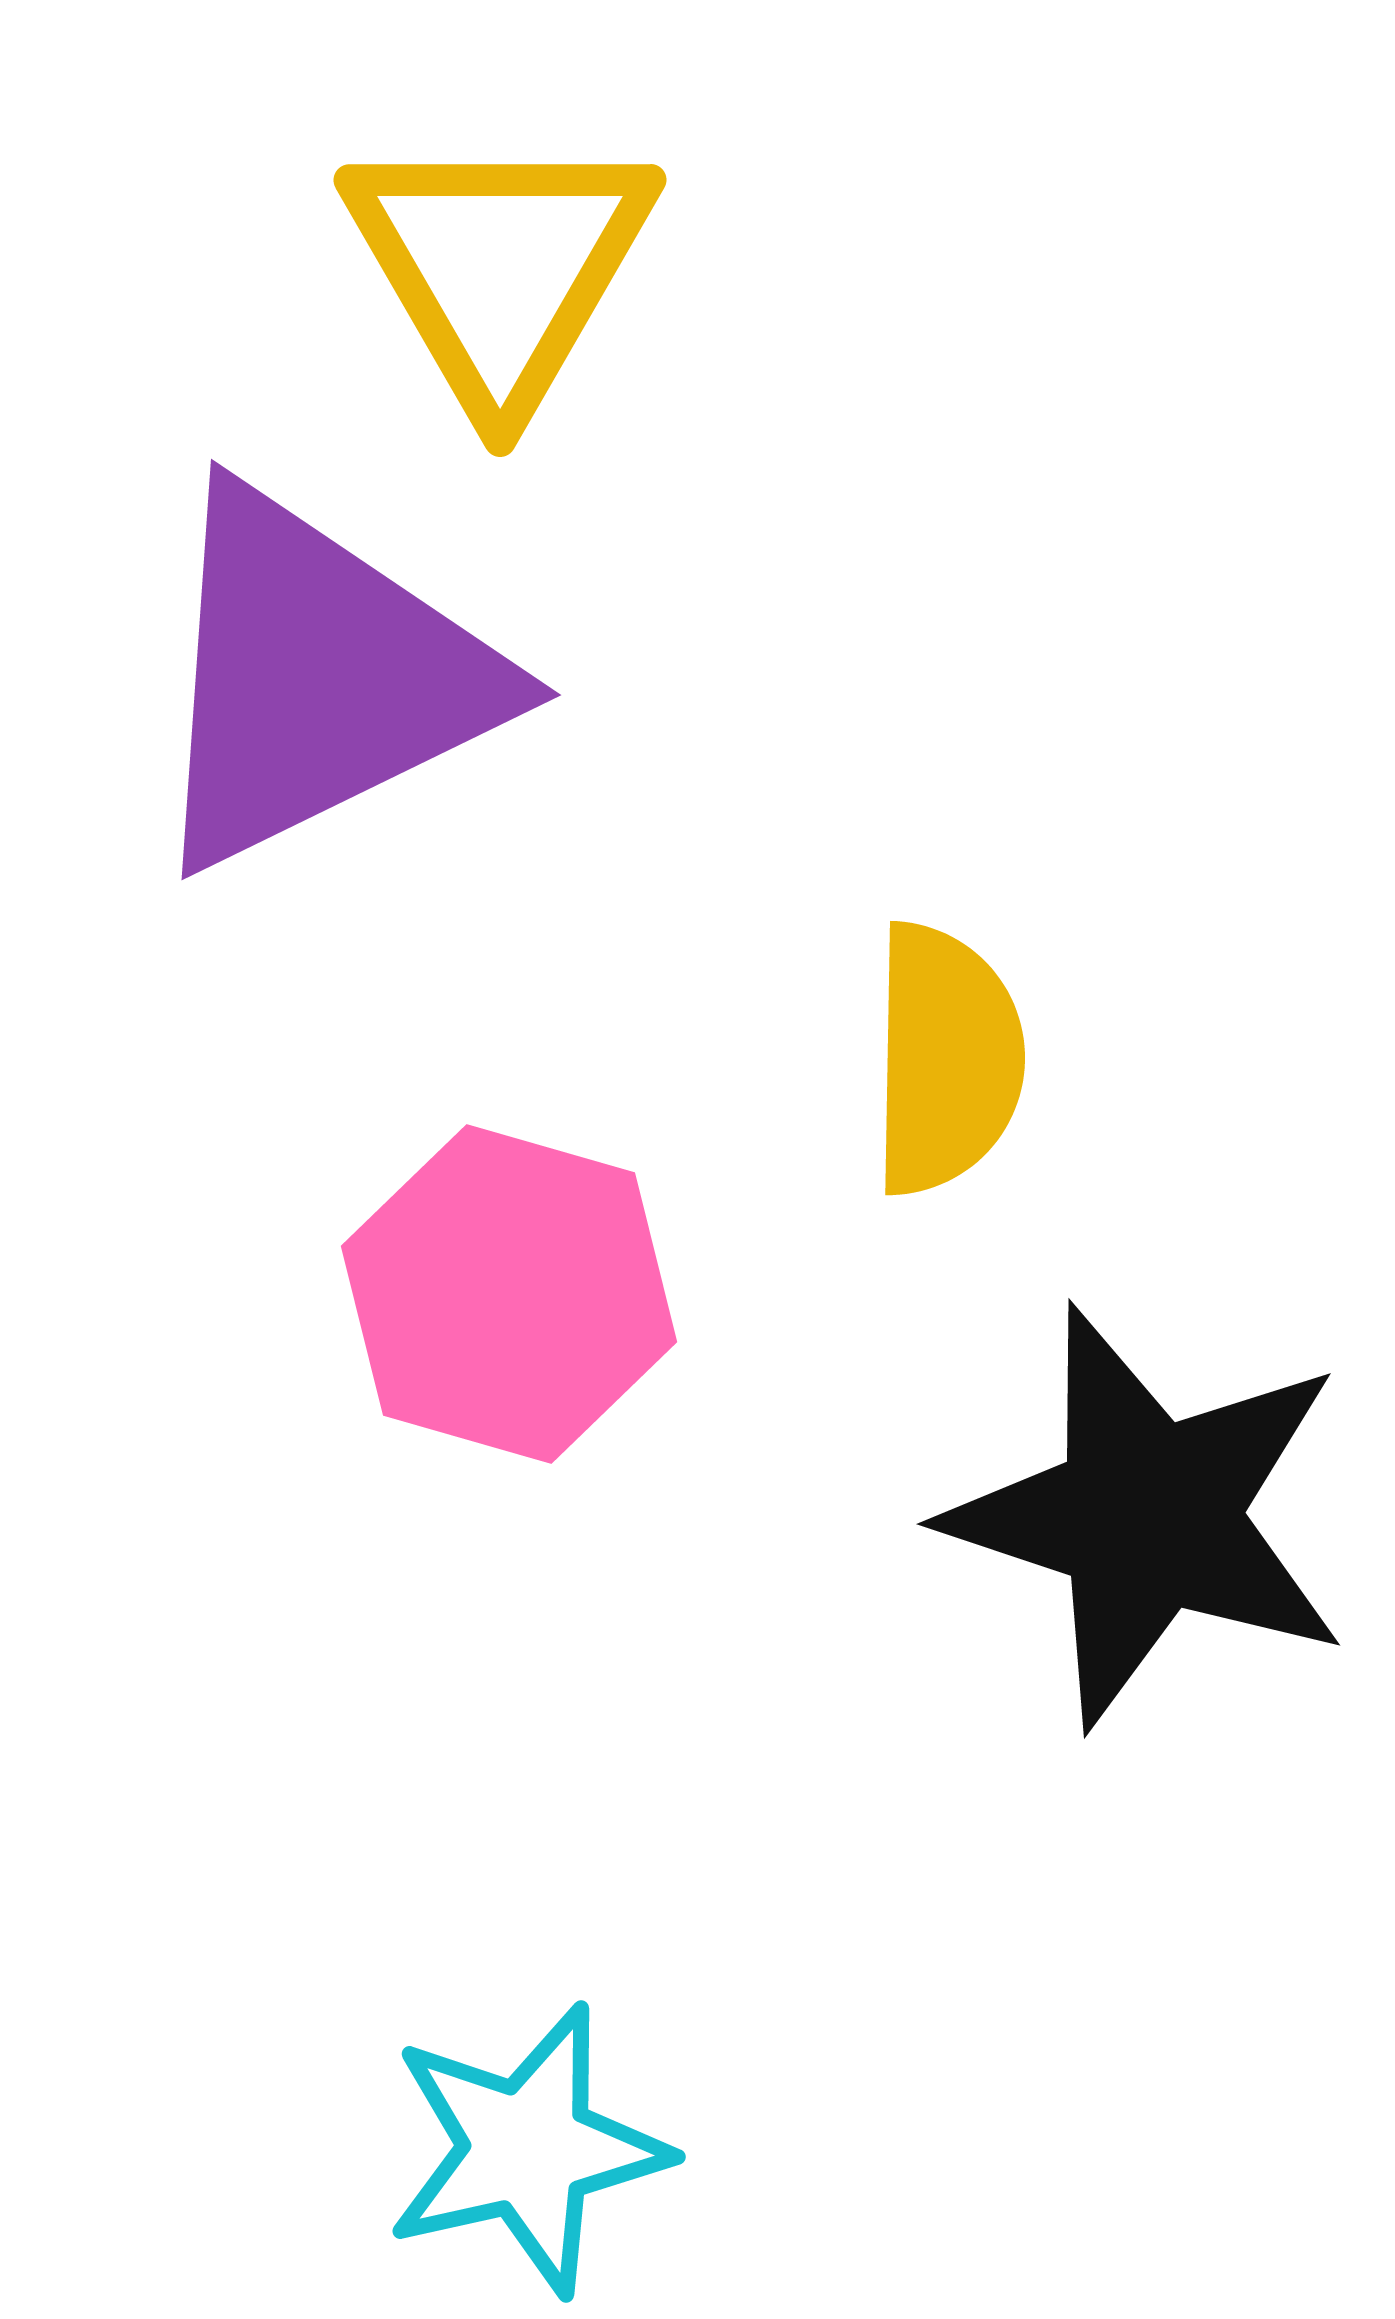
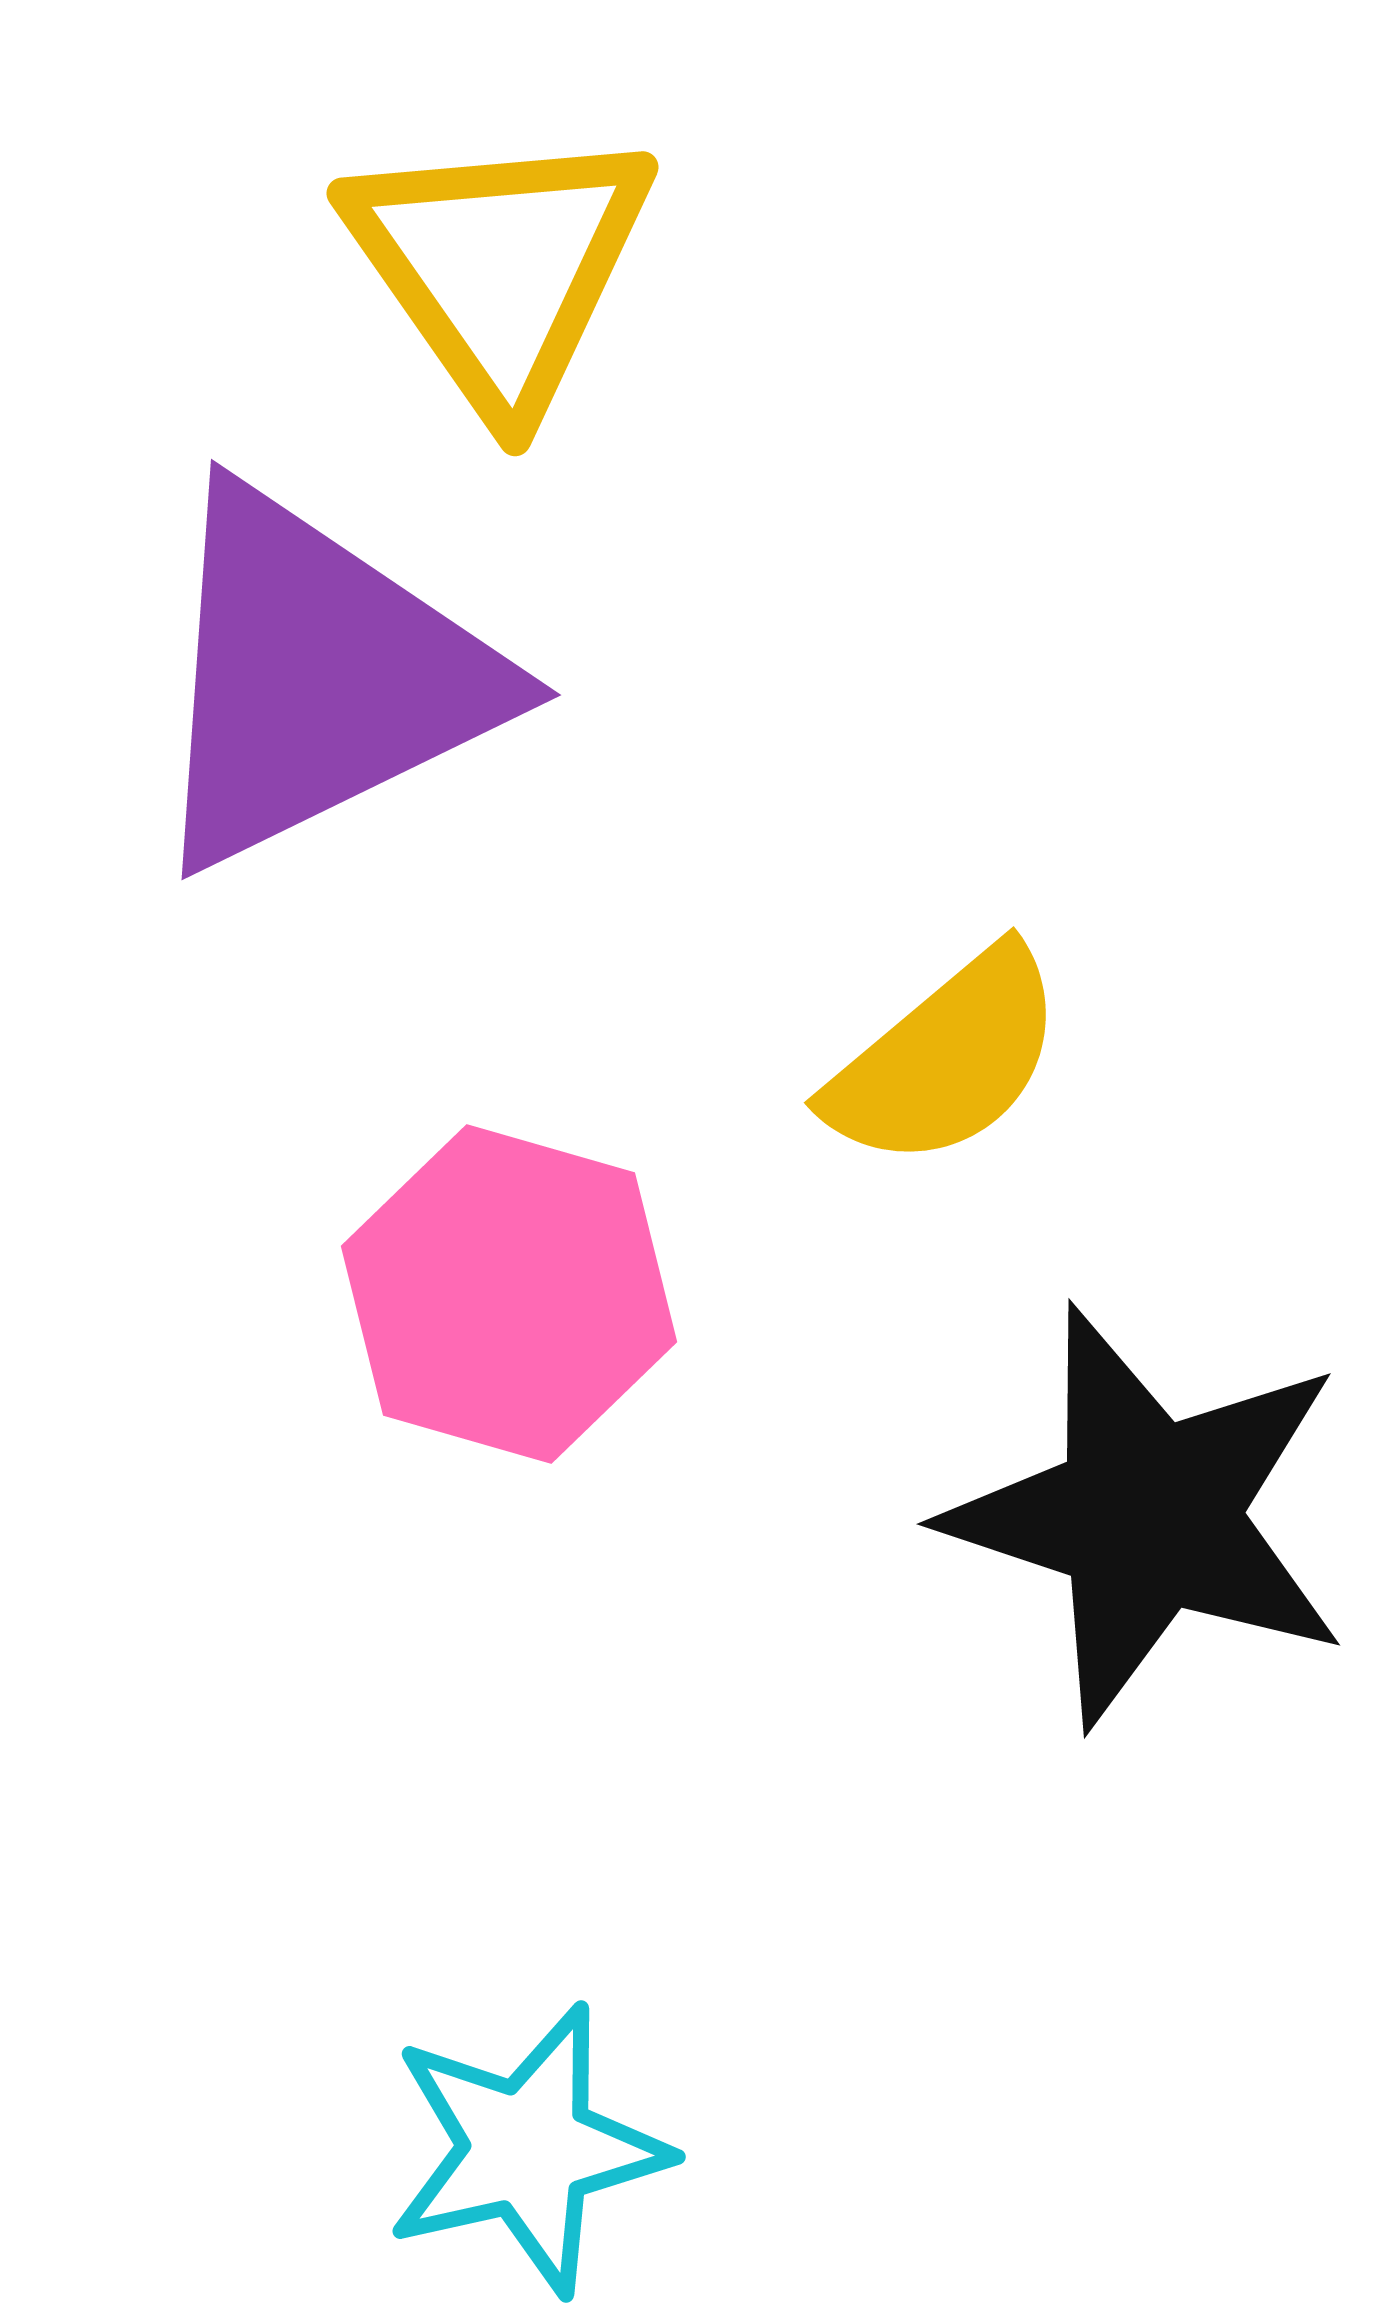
yellow triangle: rotated 5 degrees counterclockwise
yellow semicircle: rotated 49 degrees clockwise
